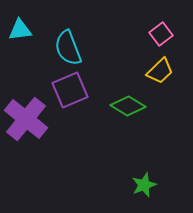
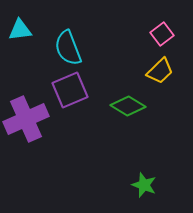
pink square: moved 1 px right
purple cross: rotated 27 degrees clockwise
green star: rotated 30 degrees counterclockwise
